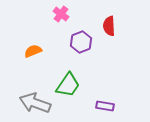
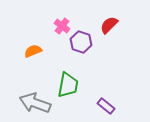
pink cross: moved 1 px right, 12 px down
red semicircle: moved 1 px up; rotated 48 degrees clockwise
purple hexagon: rotated 20 degrees counterclockwise
green trapezoid: rotated 24 degrees counterclockwise
purple rectangle: moved 1 px right; rotated 30 degrees clockwise
